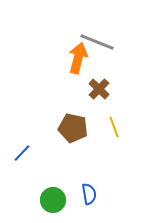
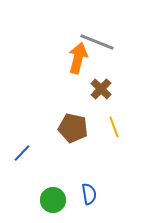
brown cross: moved 2 px right
